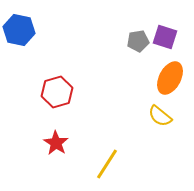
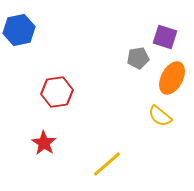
blue hexagon: rotated 24 degrees counterclockwise
gray pentagon: moved 17 px down
orange ellipse: moved 2 px right
red hexagon: rotated 8 degrees clockwise
red star: moved 12 px left
yellow line: rotated 16 degrees clockwise
